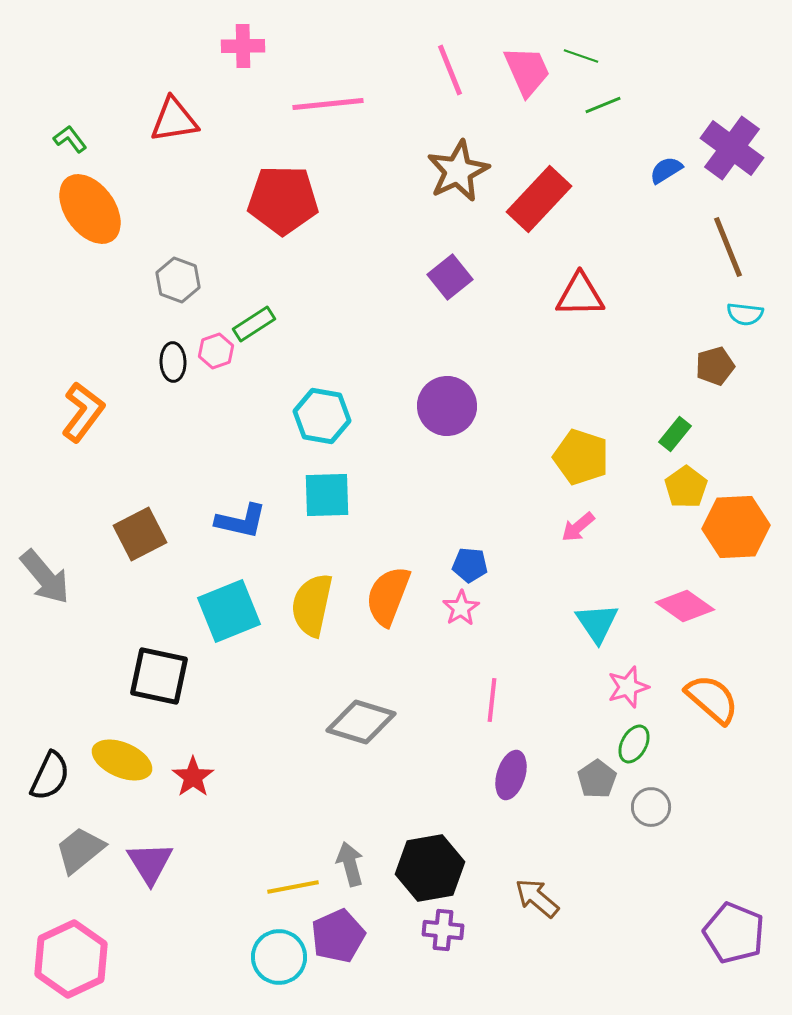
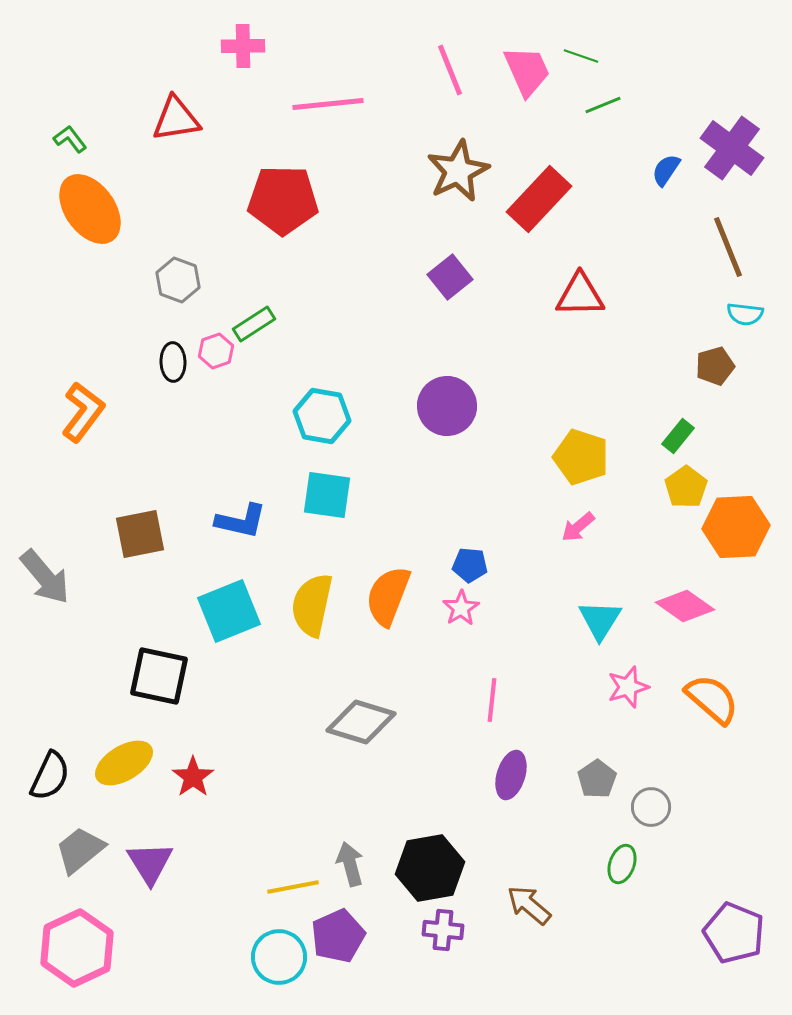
red triangle at (174, 120): moved 2 px right, 1 px up
blue semicircle at (666, 170): rotated 24 degrees counterclockwise
green rectangle at (675, 434): moved 3 px right, 2 px down
cyan square at (327, 495): rotated 10 degrees clockwise
brown square at (140, 534): rotated 16 degrees clockwise
cyan triangle at (597, 623): moved 3 px right, 3 px up; rotated 6 degrees clockwise
green ellipse at (634, 744): moved 12 px left, 120 px down; rotated 9 degrees counterclockwise
yellow ellipse at (122, 760): moved 2 px right, 3 px down; rotated 54 degrees counterclockwise
brown arrow at (537, 898): moved 8 px left, 7 px down
pink hexagon at (71, 959): moved 6 px right, 11 px up
